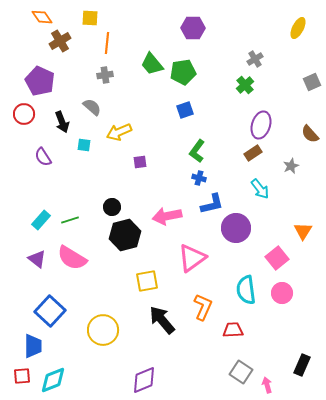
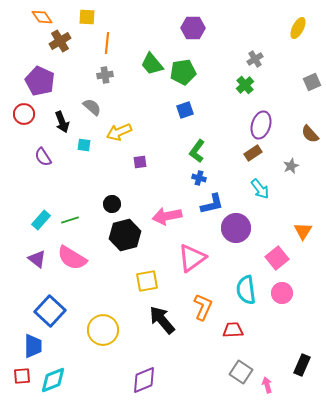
yellow square at (90, 18): moved 3 px left, 1 px up
black circle at (112, 207): moved 3 px up
